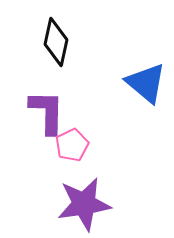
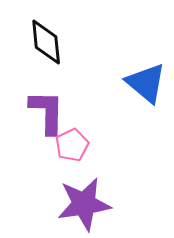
black diamond: moved 10 px left; rotated 18 degrees counterclockwise
